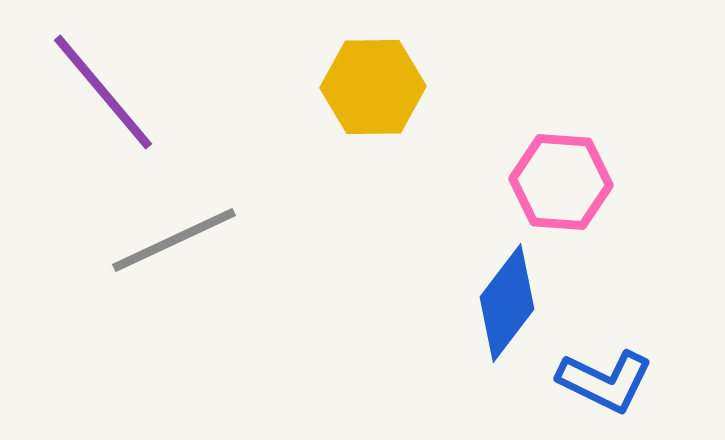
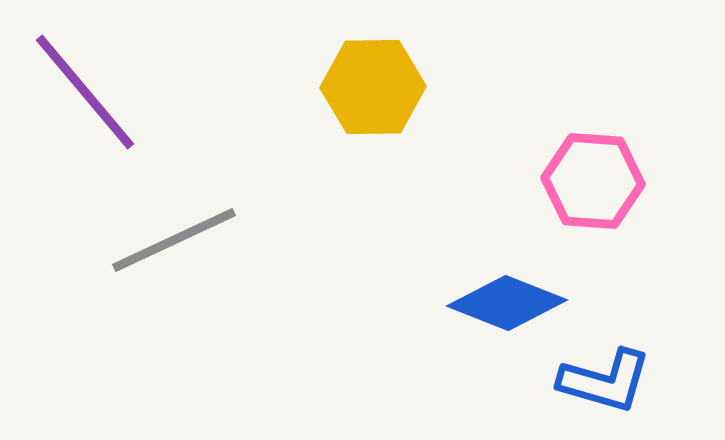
purple line: moved 18 px left
pink hexagon: moved 32 px right, 1 px up
blue diamond: rotated 74 degrees clockwise
blue L-shape: rotated 10 degrees counterclockwise
